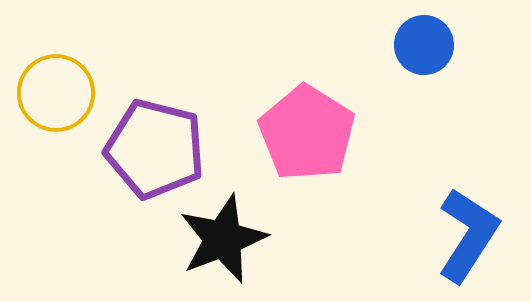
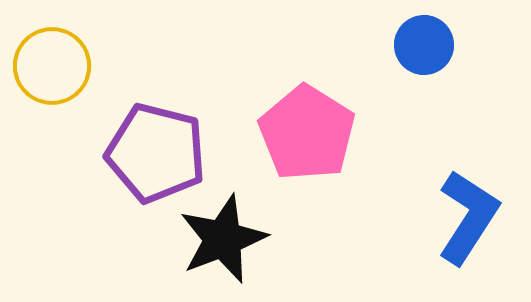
yellow circle: moved 4 px left, 27 px up
purple pentagon: moved 1 px right, 4 px down
blue L-shape: moved 18 px up
